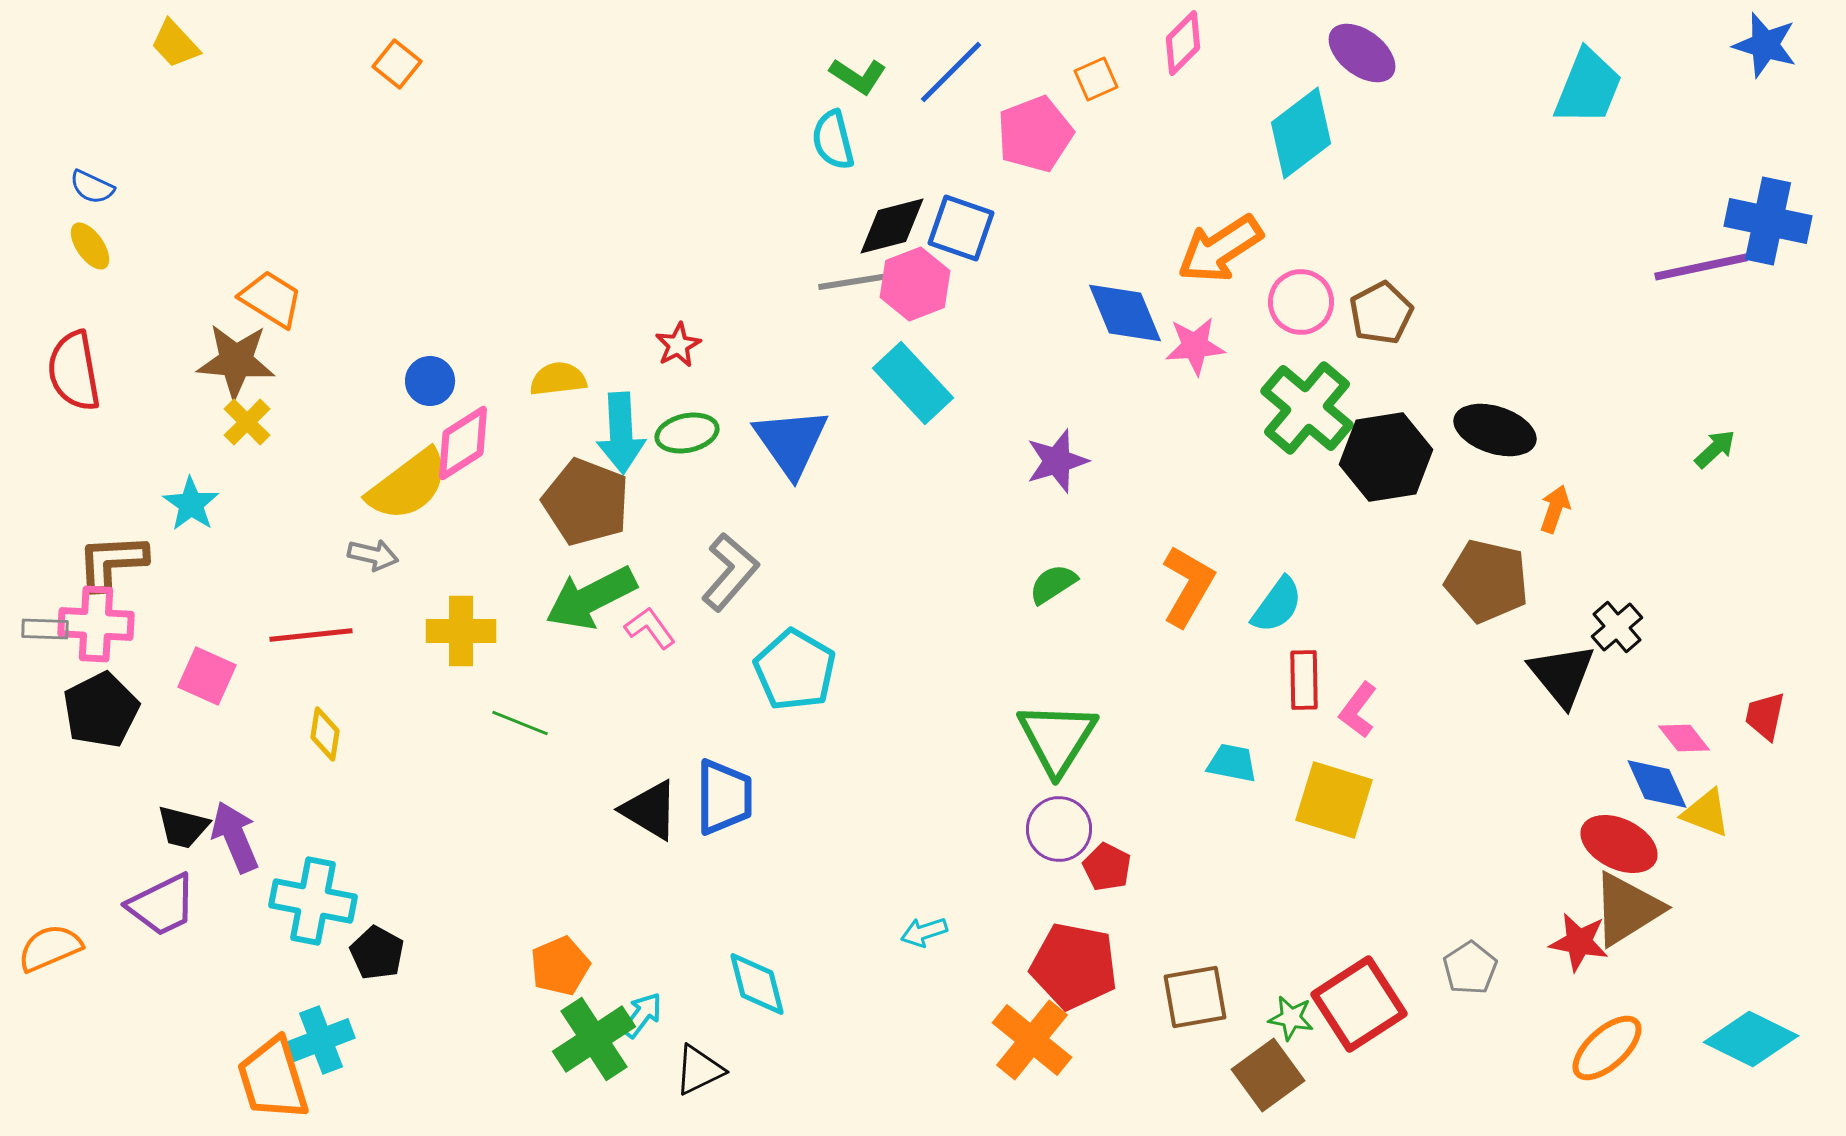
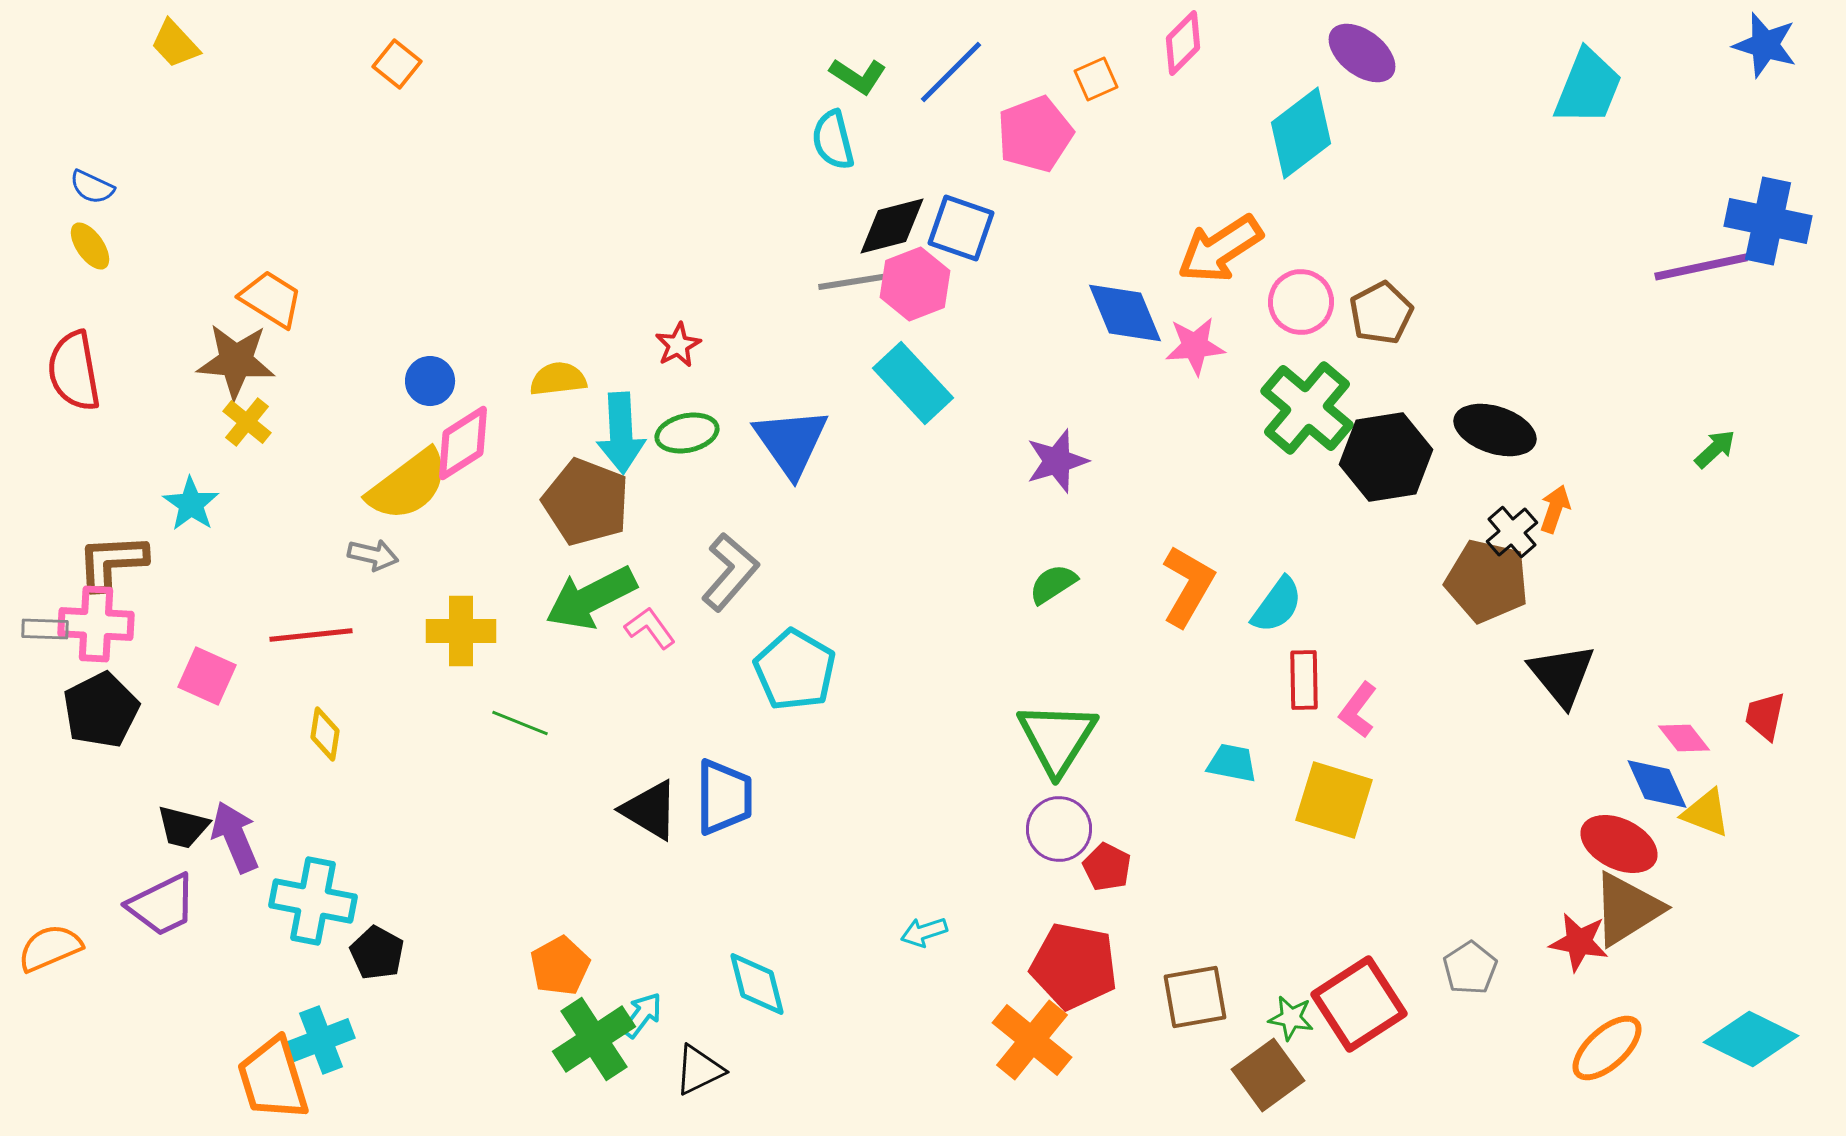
yellow cross at (247, 422): rotated 6 degrees counterclockwise
black cross at (1617, 627): moved 105 px left, 95 px up
orange pentagon at (560, 966): rotated 6 degrees counterclockwise
